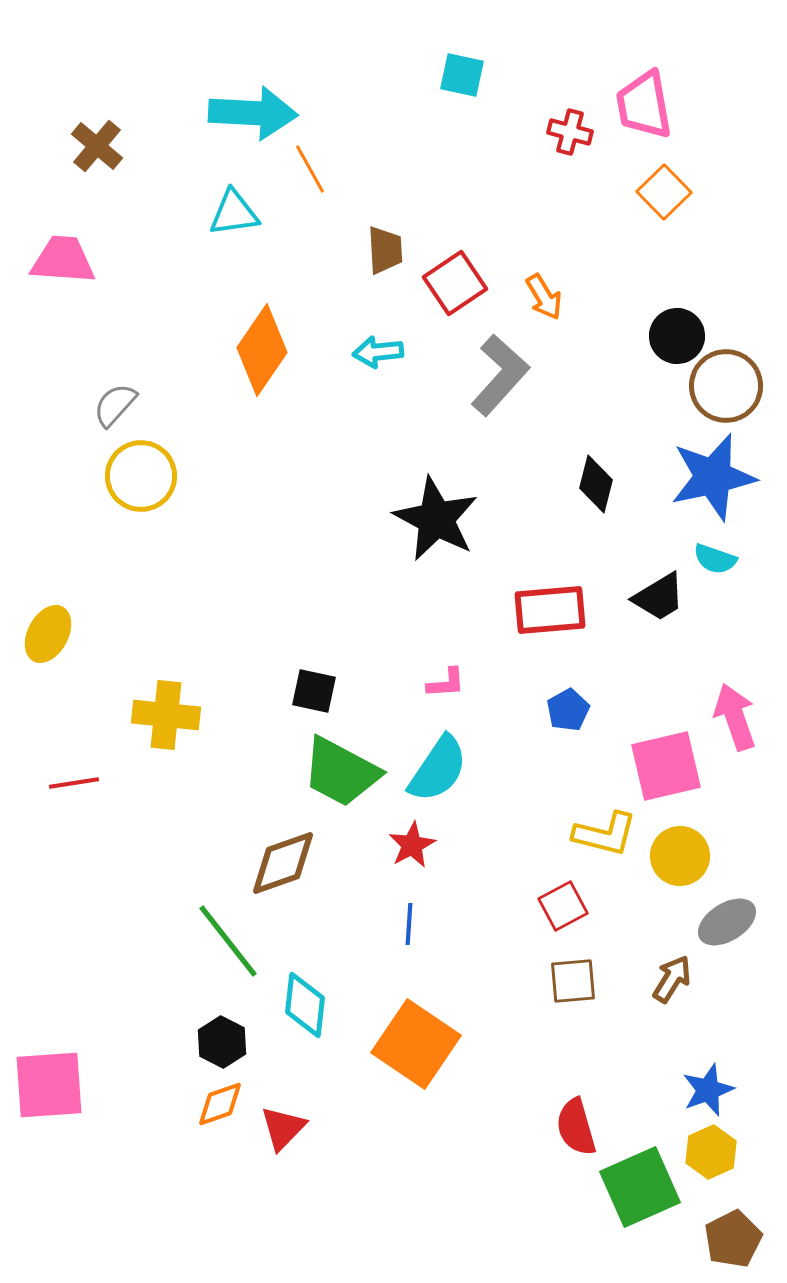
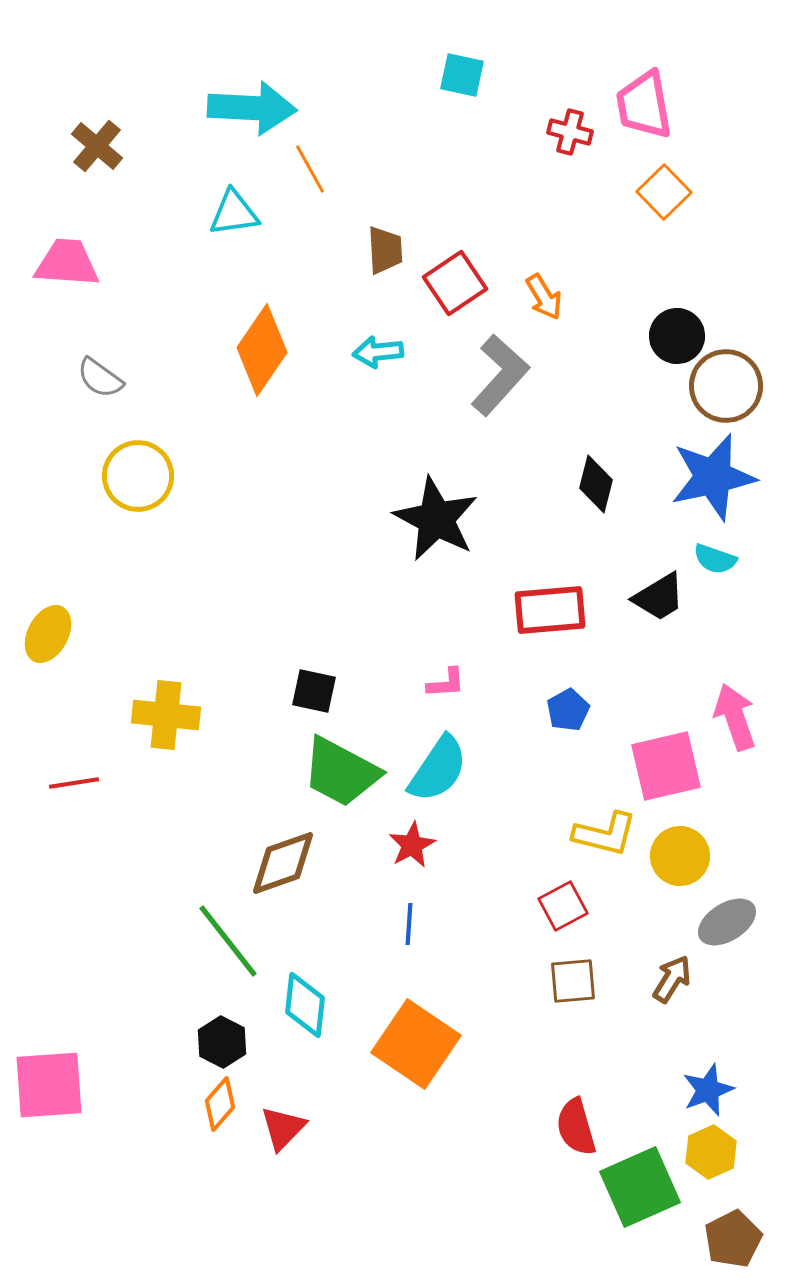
cyan arrow at (253, 113): moved 1 px left, 5 px up
pink trapezoid at (63, 260): moved 4 px right, 3 px down
gray semicircle at (115, 405): moved 15 px left, 27 px up; rotated 96 degrees counterclockwise
yellow circle at (141, 476): moved 3 px left
orange diamond at (220, 1104): rotated 30 degrees counterclockwise
